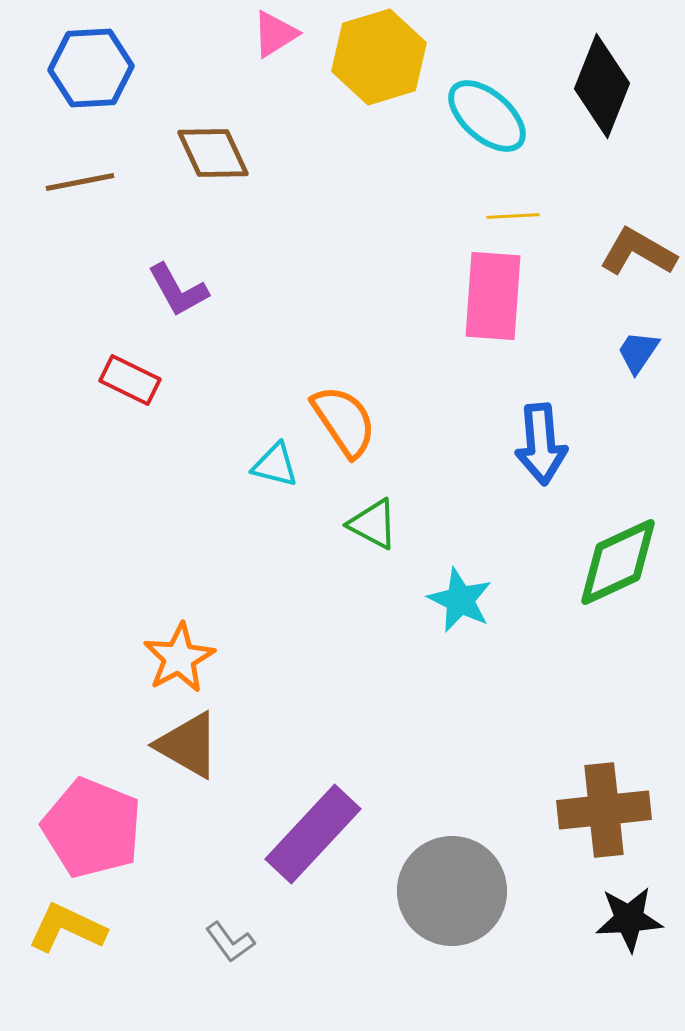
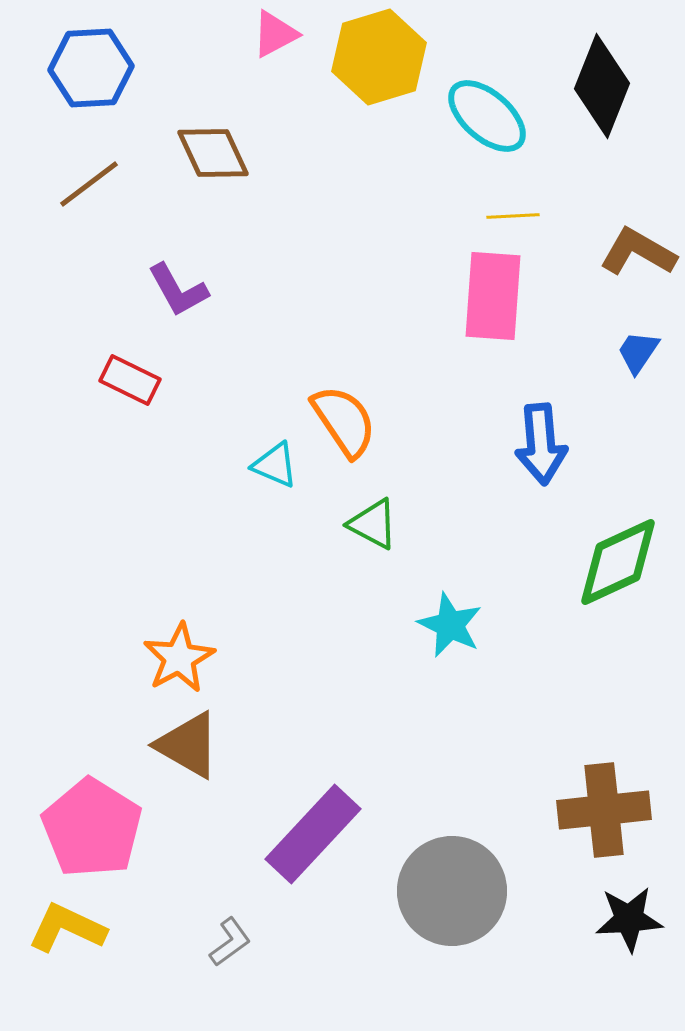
pink triangle: rotated 4 degrees clockwise
brown line: moved 9 px right, 2 px down; rotated 26 degrees counterclockwise
cyan triangle: rotated 9 degrees clockwise
cyan star: moved 10 px left, 25 px down
pink pentagon: rotated 10 degrees clockwise
gray L-shape: rotated 90 degrees counterclockwise
